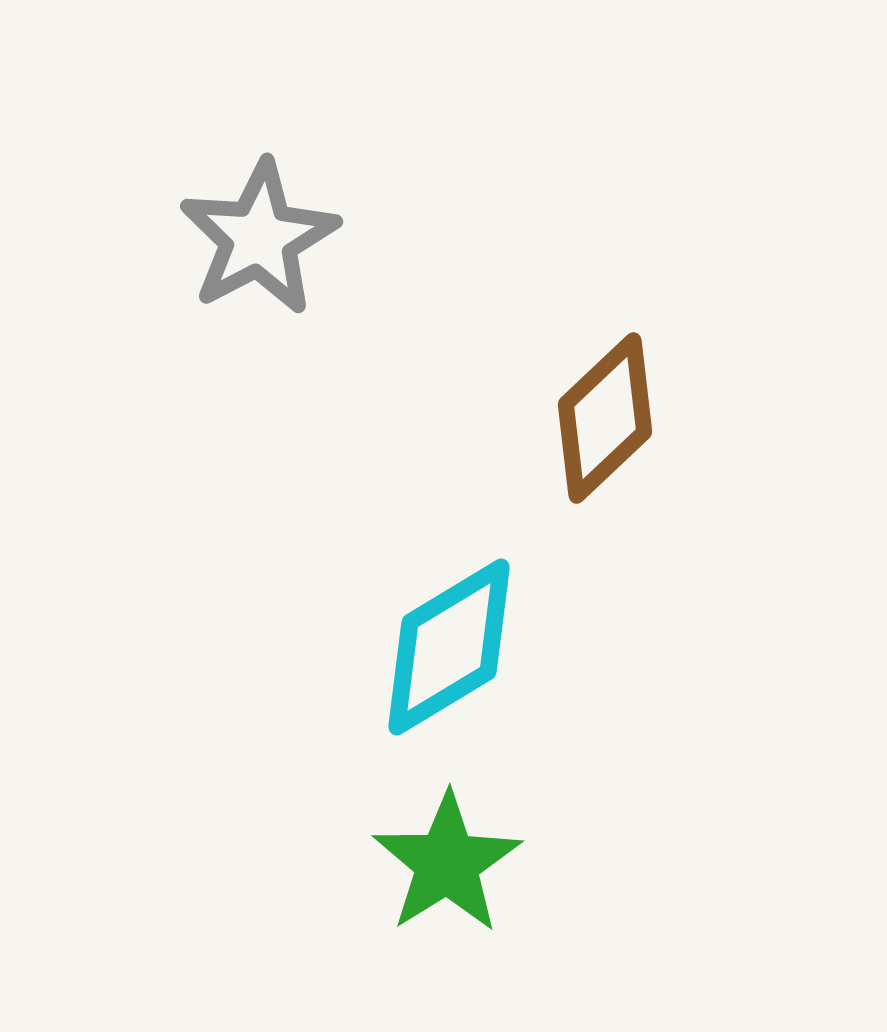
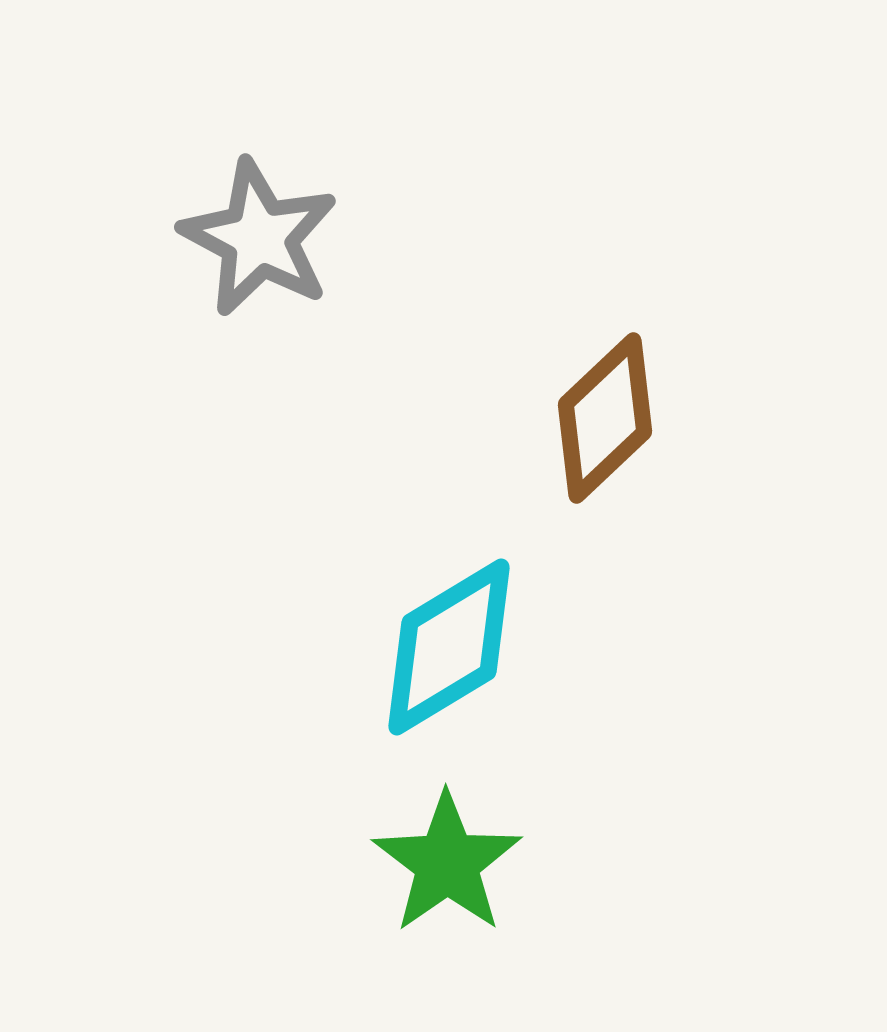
gray star: rotated 16 degrees counterclockwise
green star: rotated 3 degrees counterclockwise
